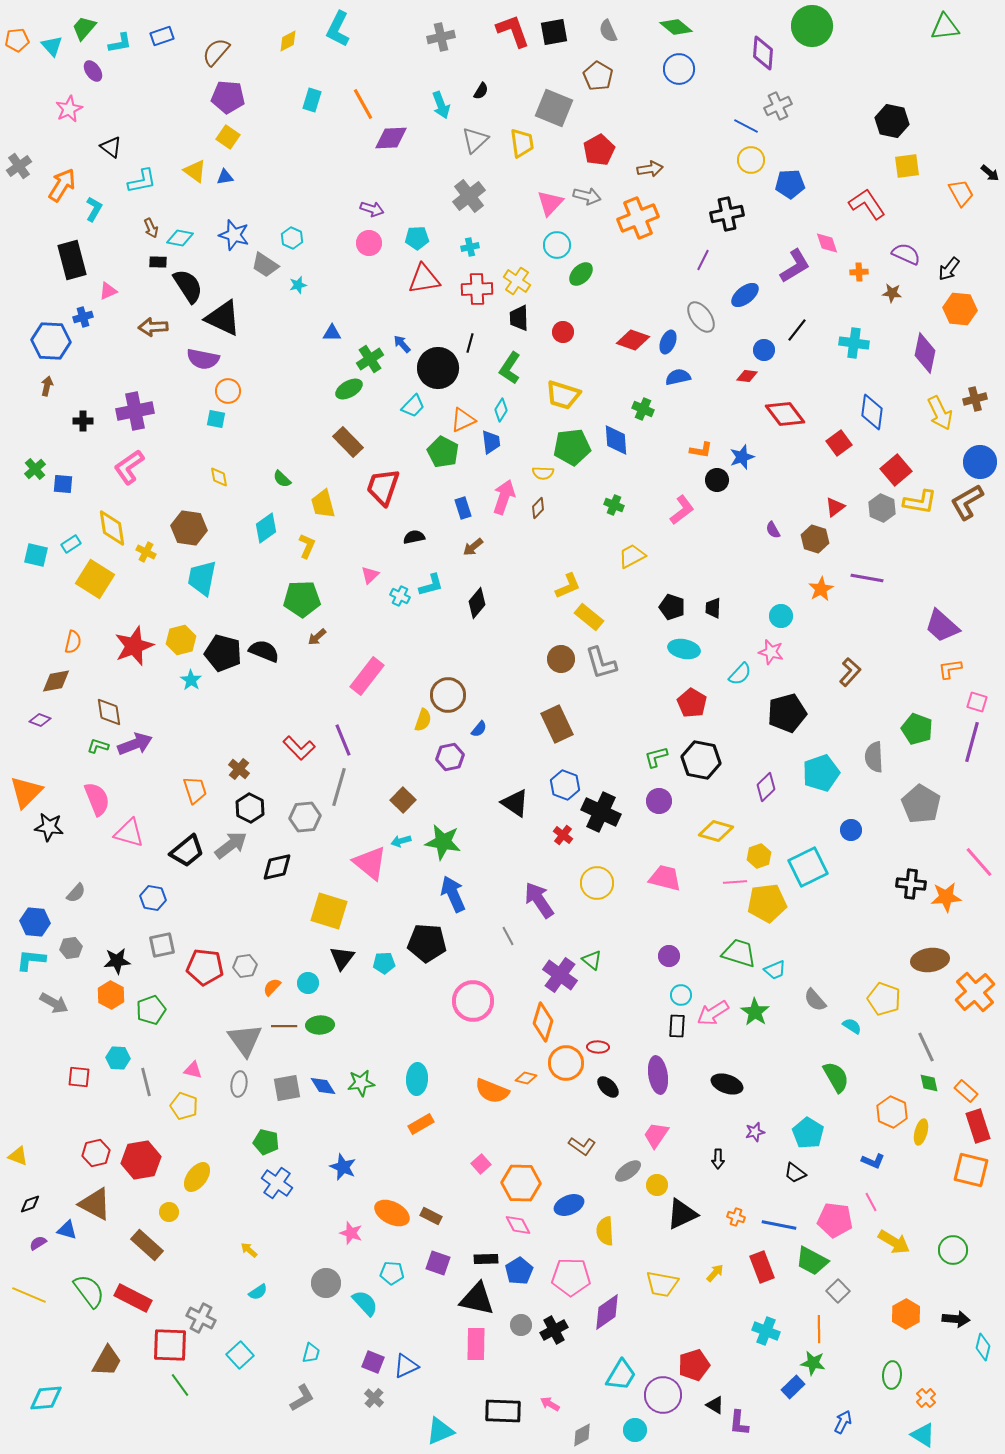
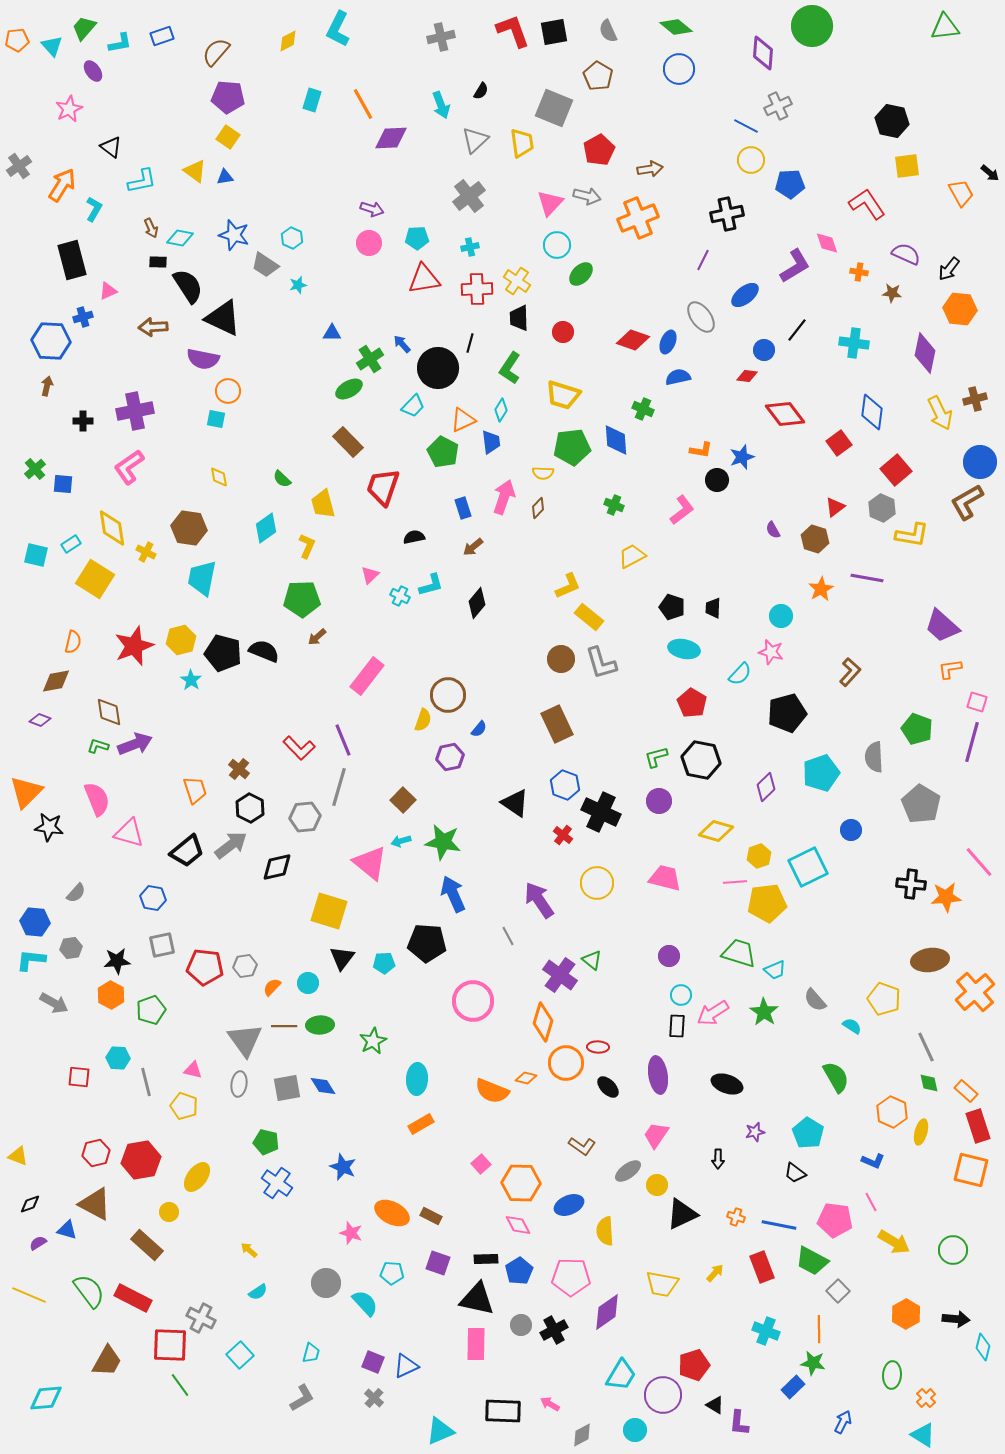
orange cross at (859, 272): rotated 12 degrees clockwise
yellow L-shape at (920, 502): moved 8 px left, 33 px down
green star at (755, 1012): moved 9 px right
green star at (361, 1083): moved 12 px right, 42 px up; rotated 20 degrees counterclockwise
